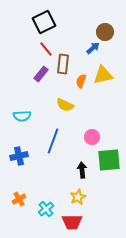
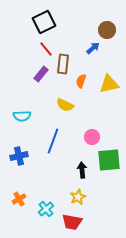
brown circle: moved 2 px right, 2 px up
yellow triangle: moved 6 px right, 9 px down
red trapezoid: rotated 10 degrees clockwise
